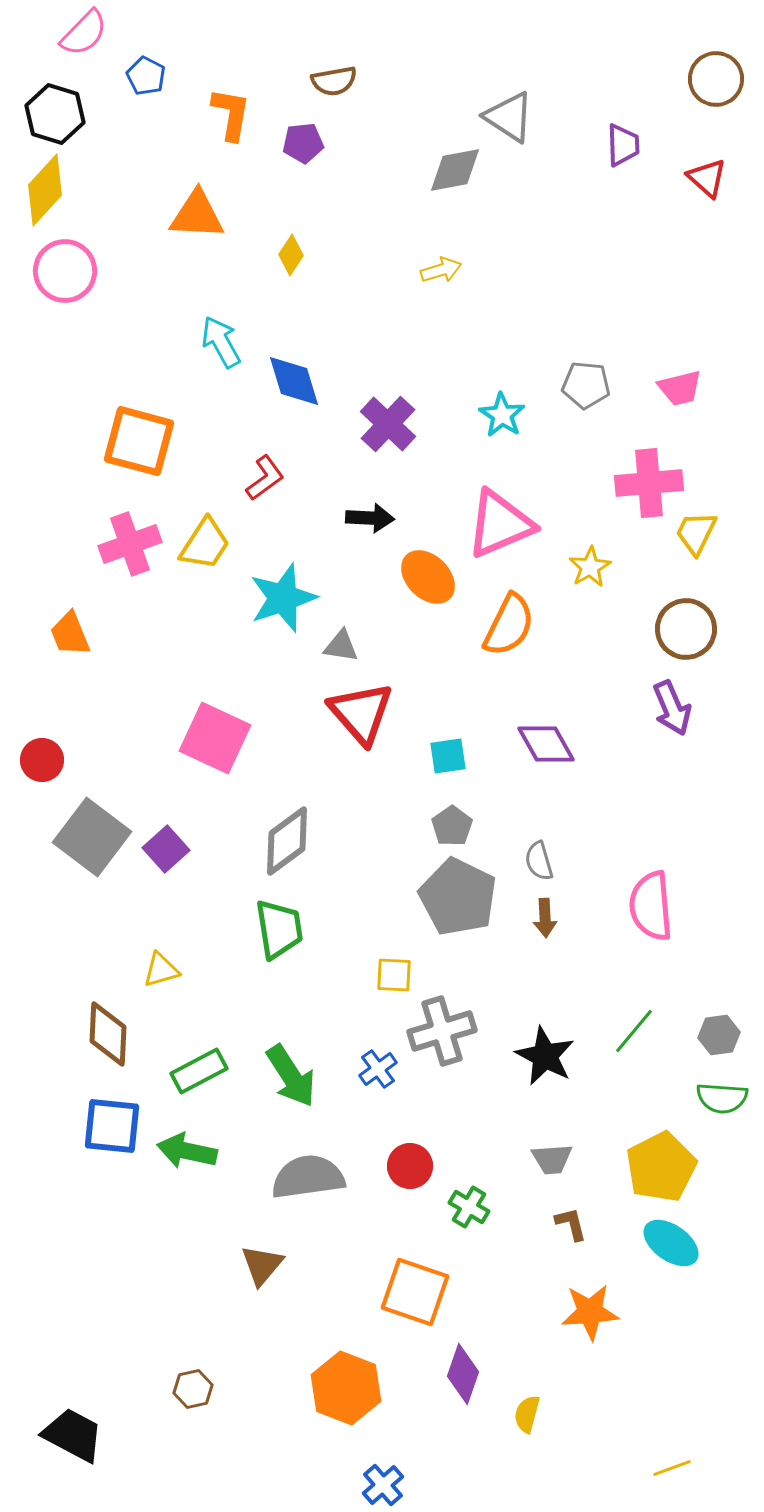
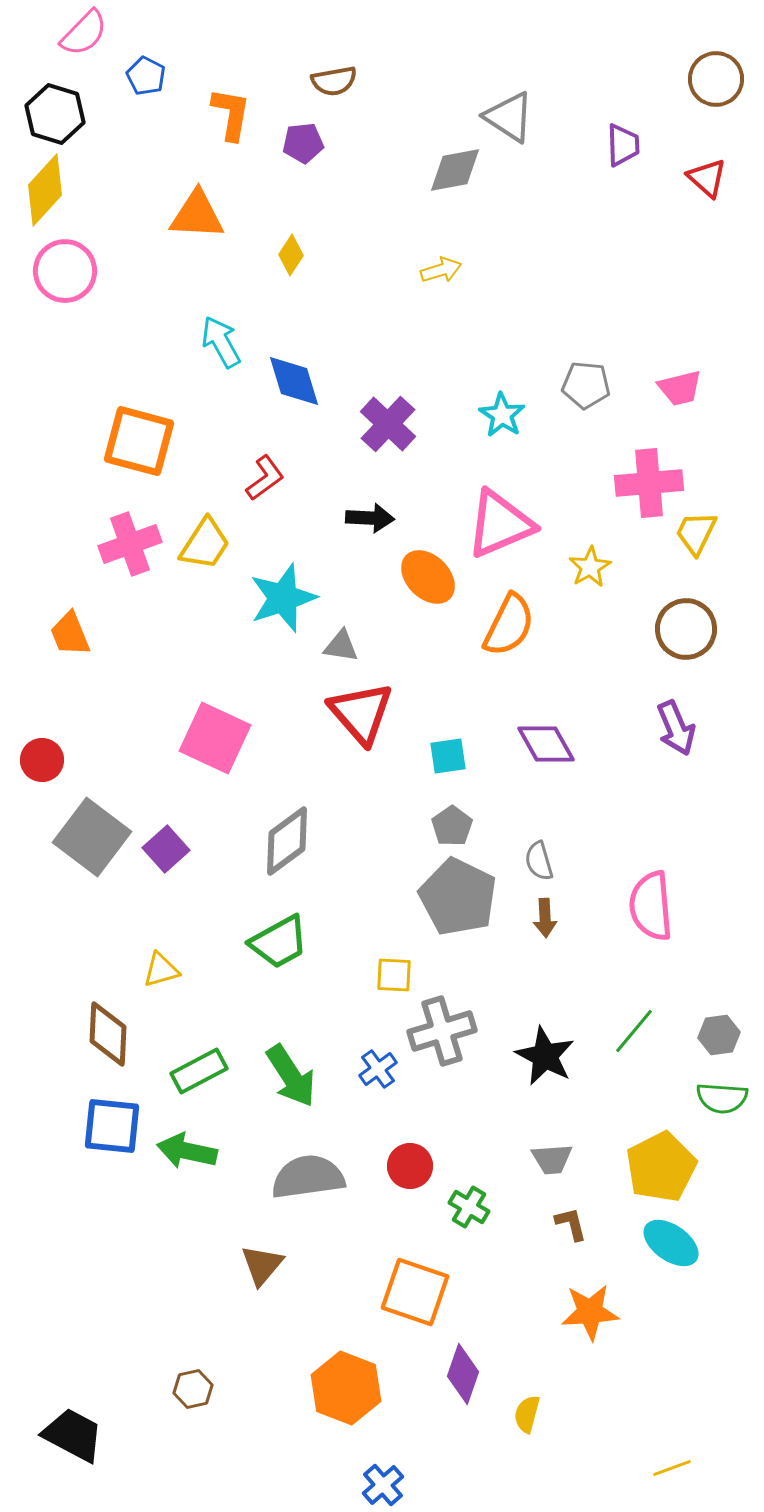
purple arrow at (672, 708): moved 4 px right, 20 px down
green trapezoid at (279, 929): moved 13 px down; rotated 70 degrees clockwise
